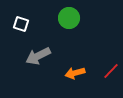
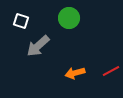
white square: moved 3 px up
gray arrow: moved 10 px up; rotated 15 degrees counterclockwise
red line: rotated 18 degrees clockwise
